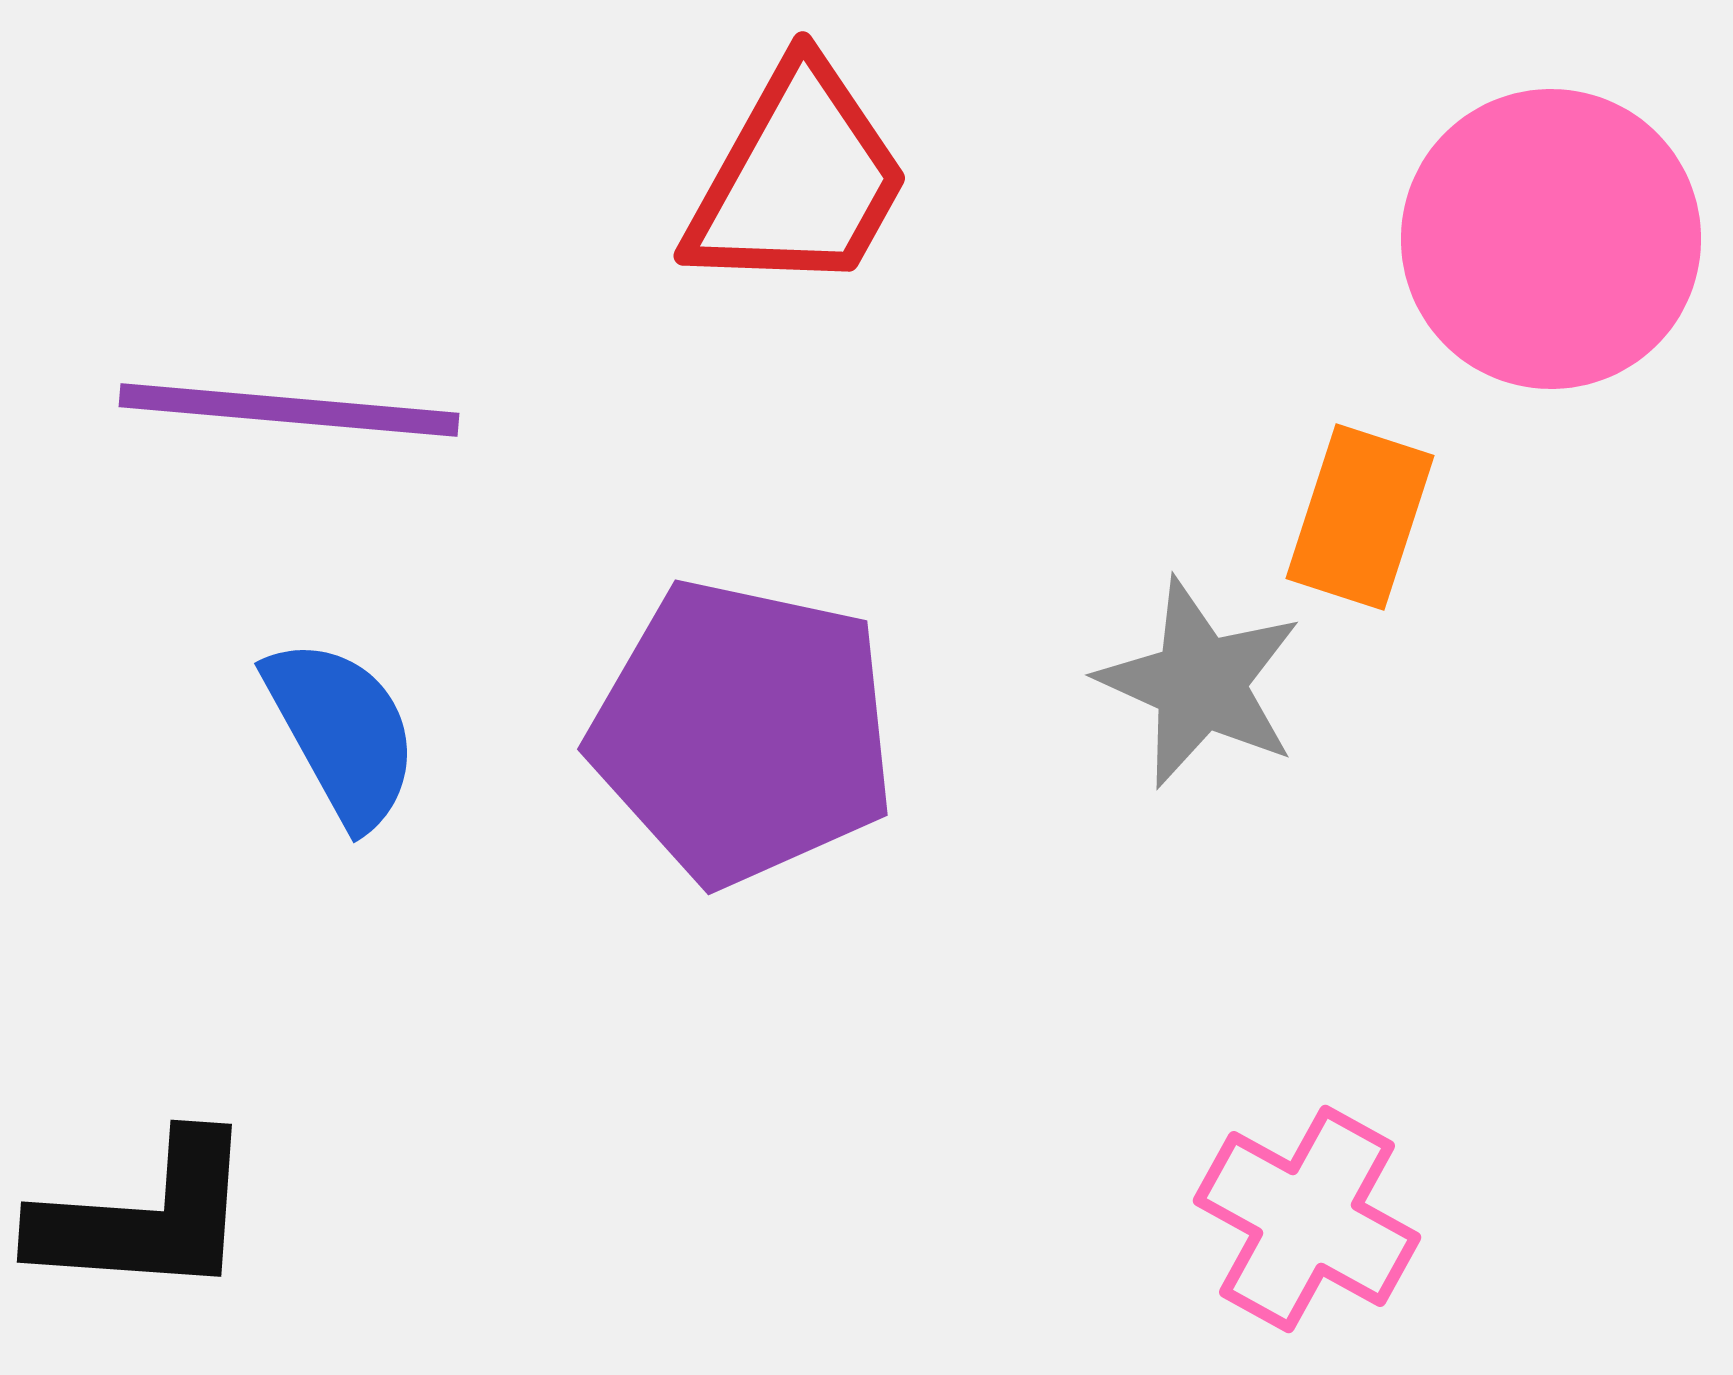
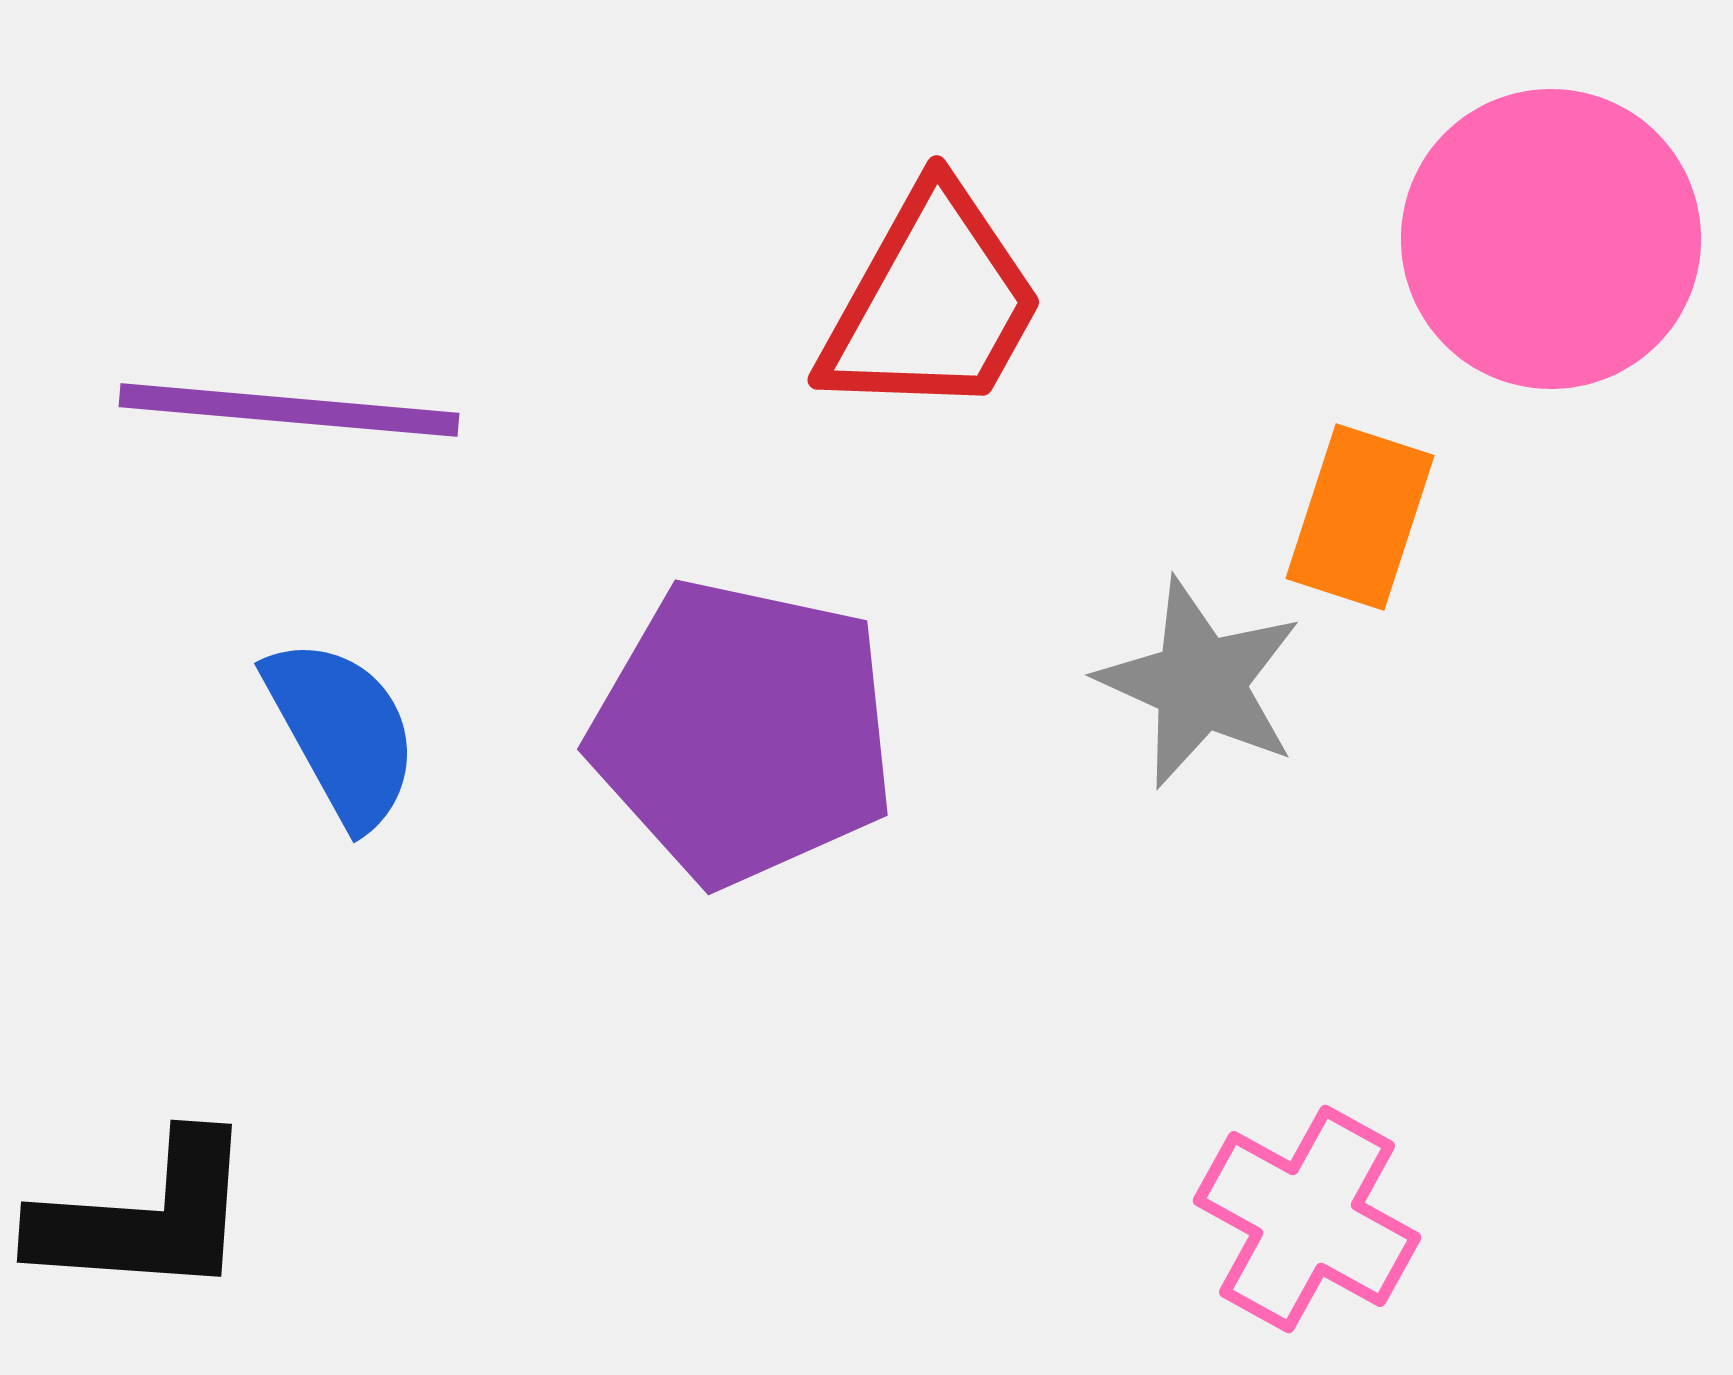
red trapezoid: moved 134 px right, 124 px down
